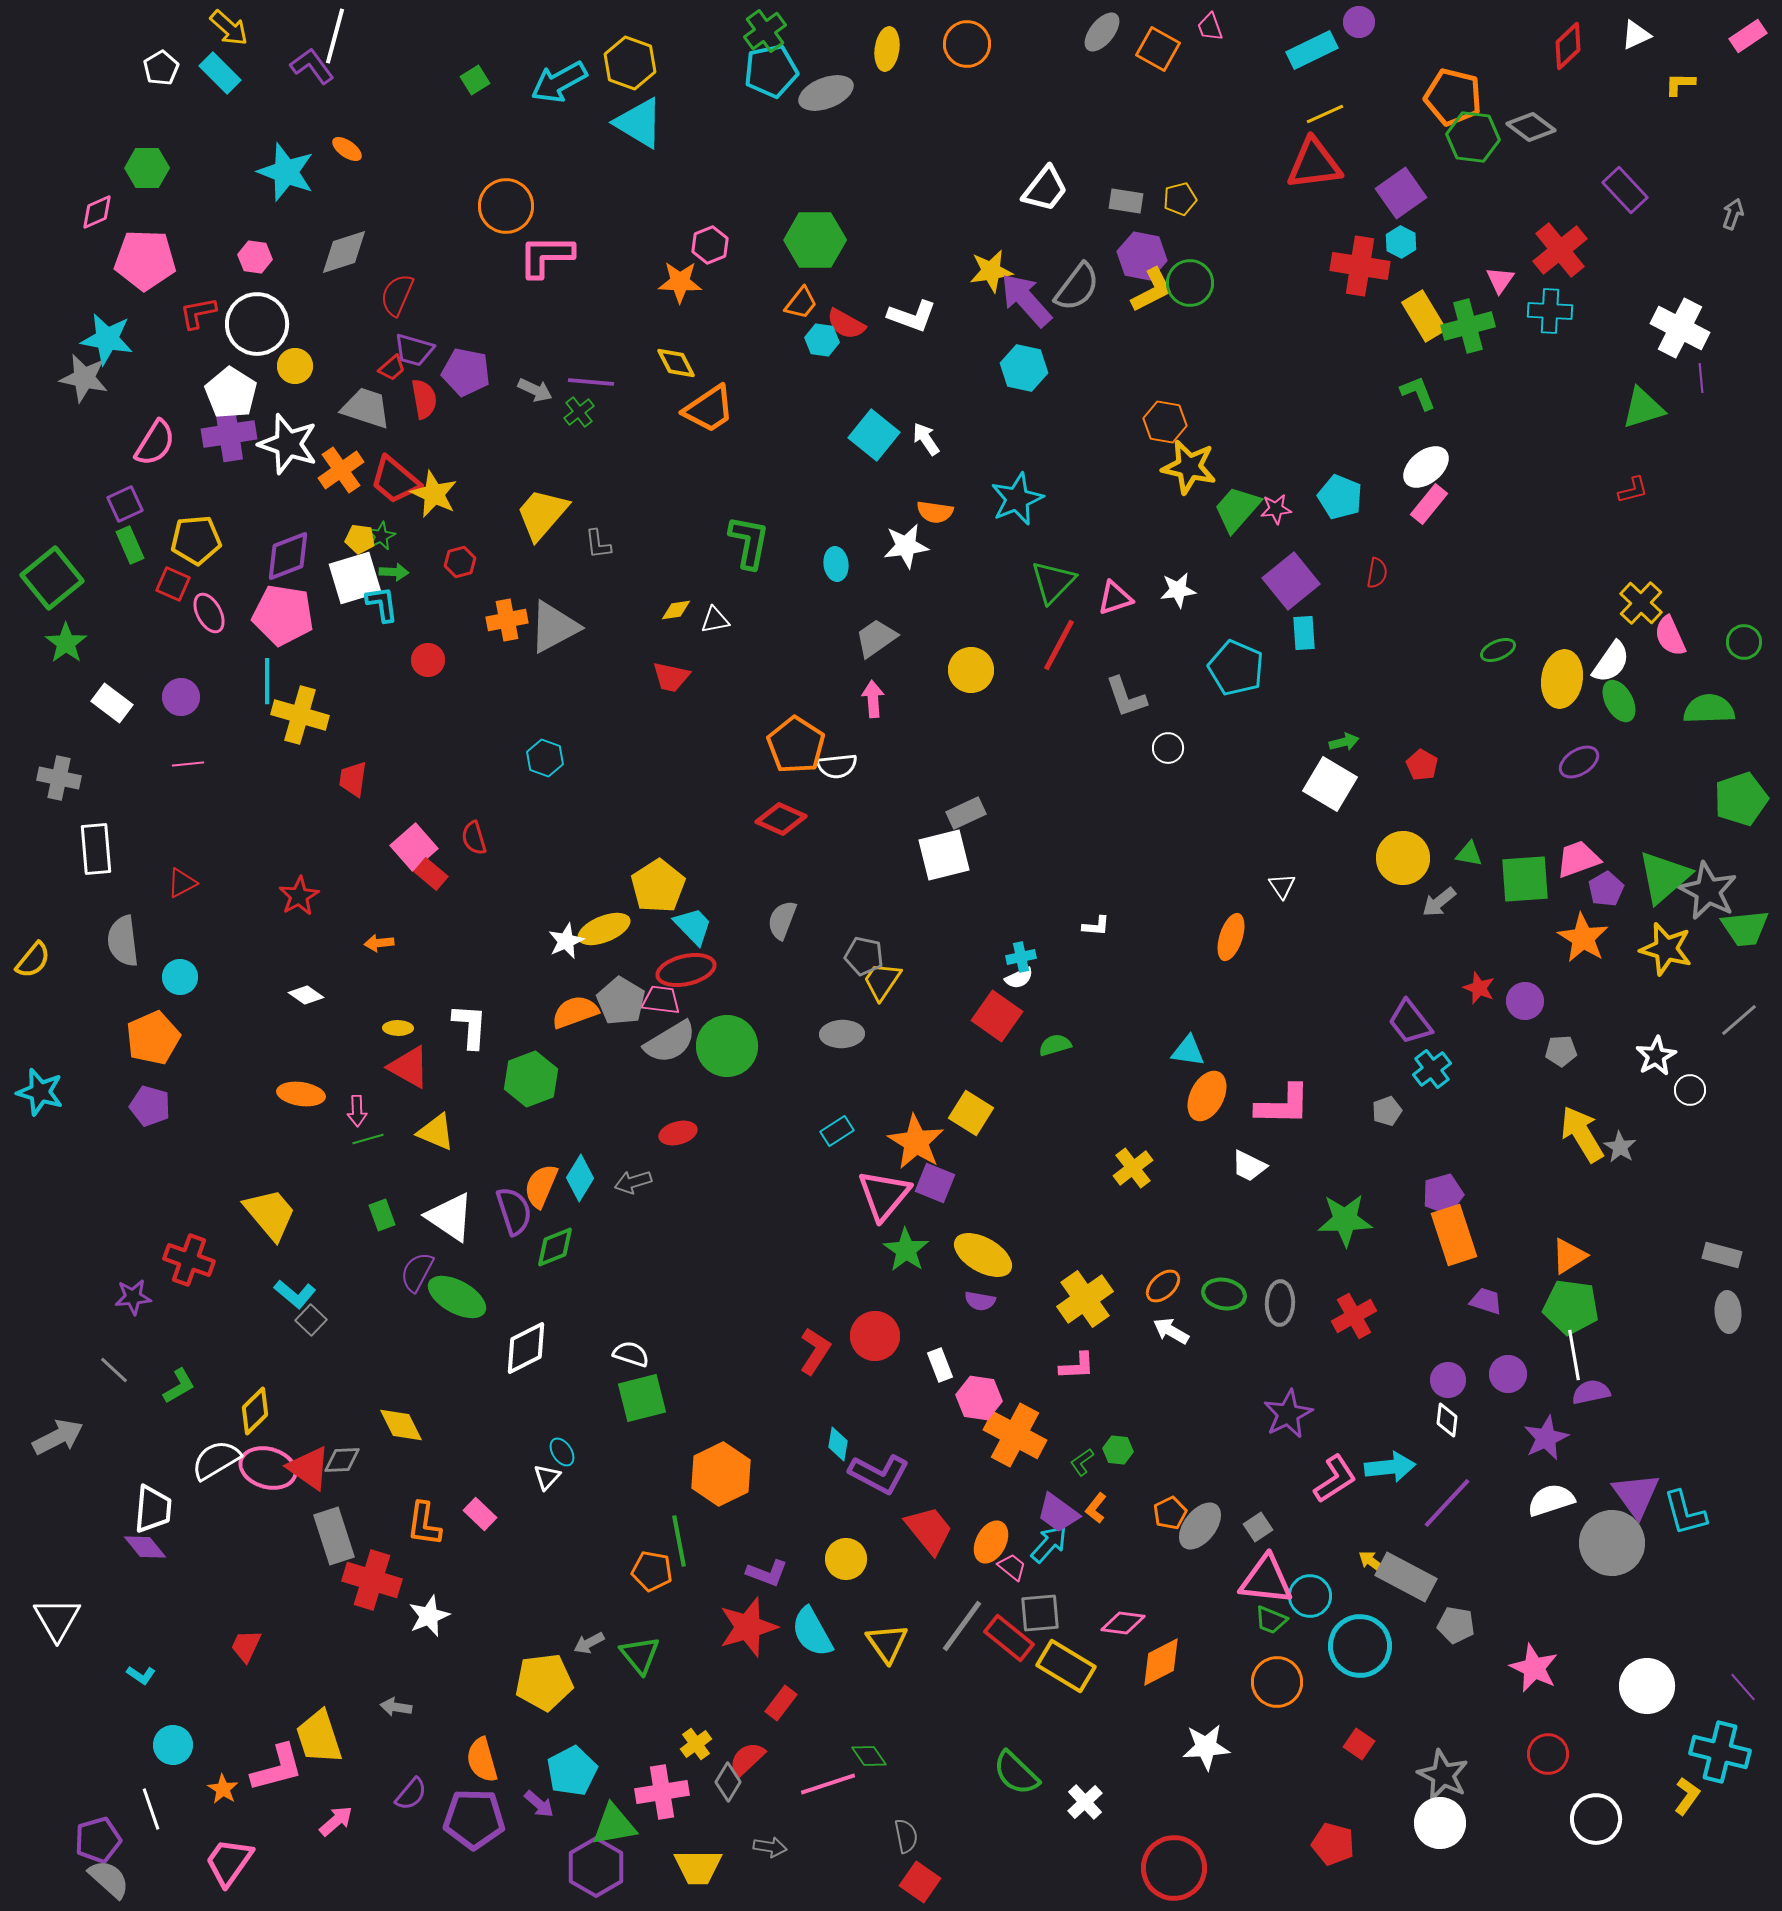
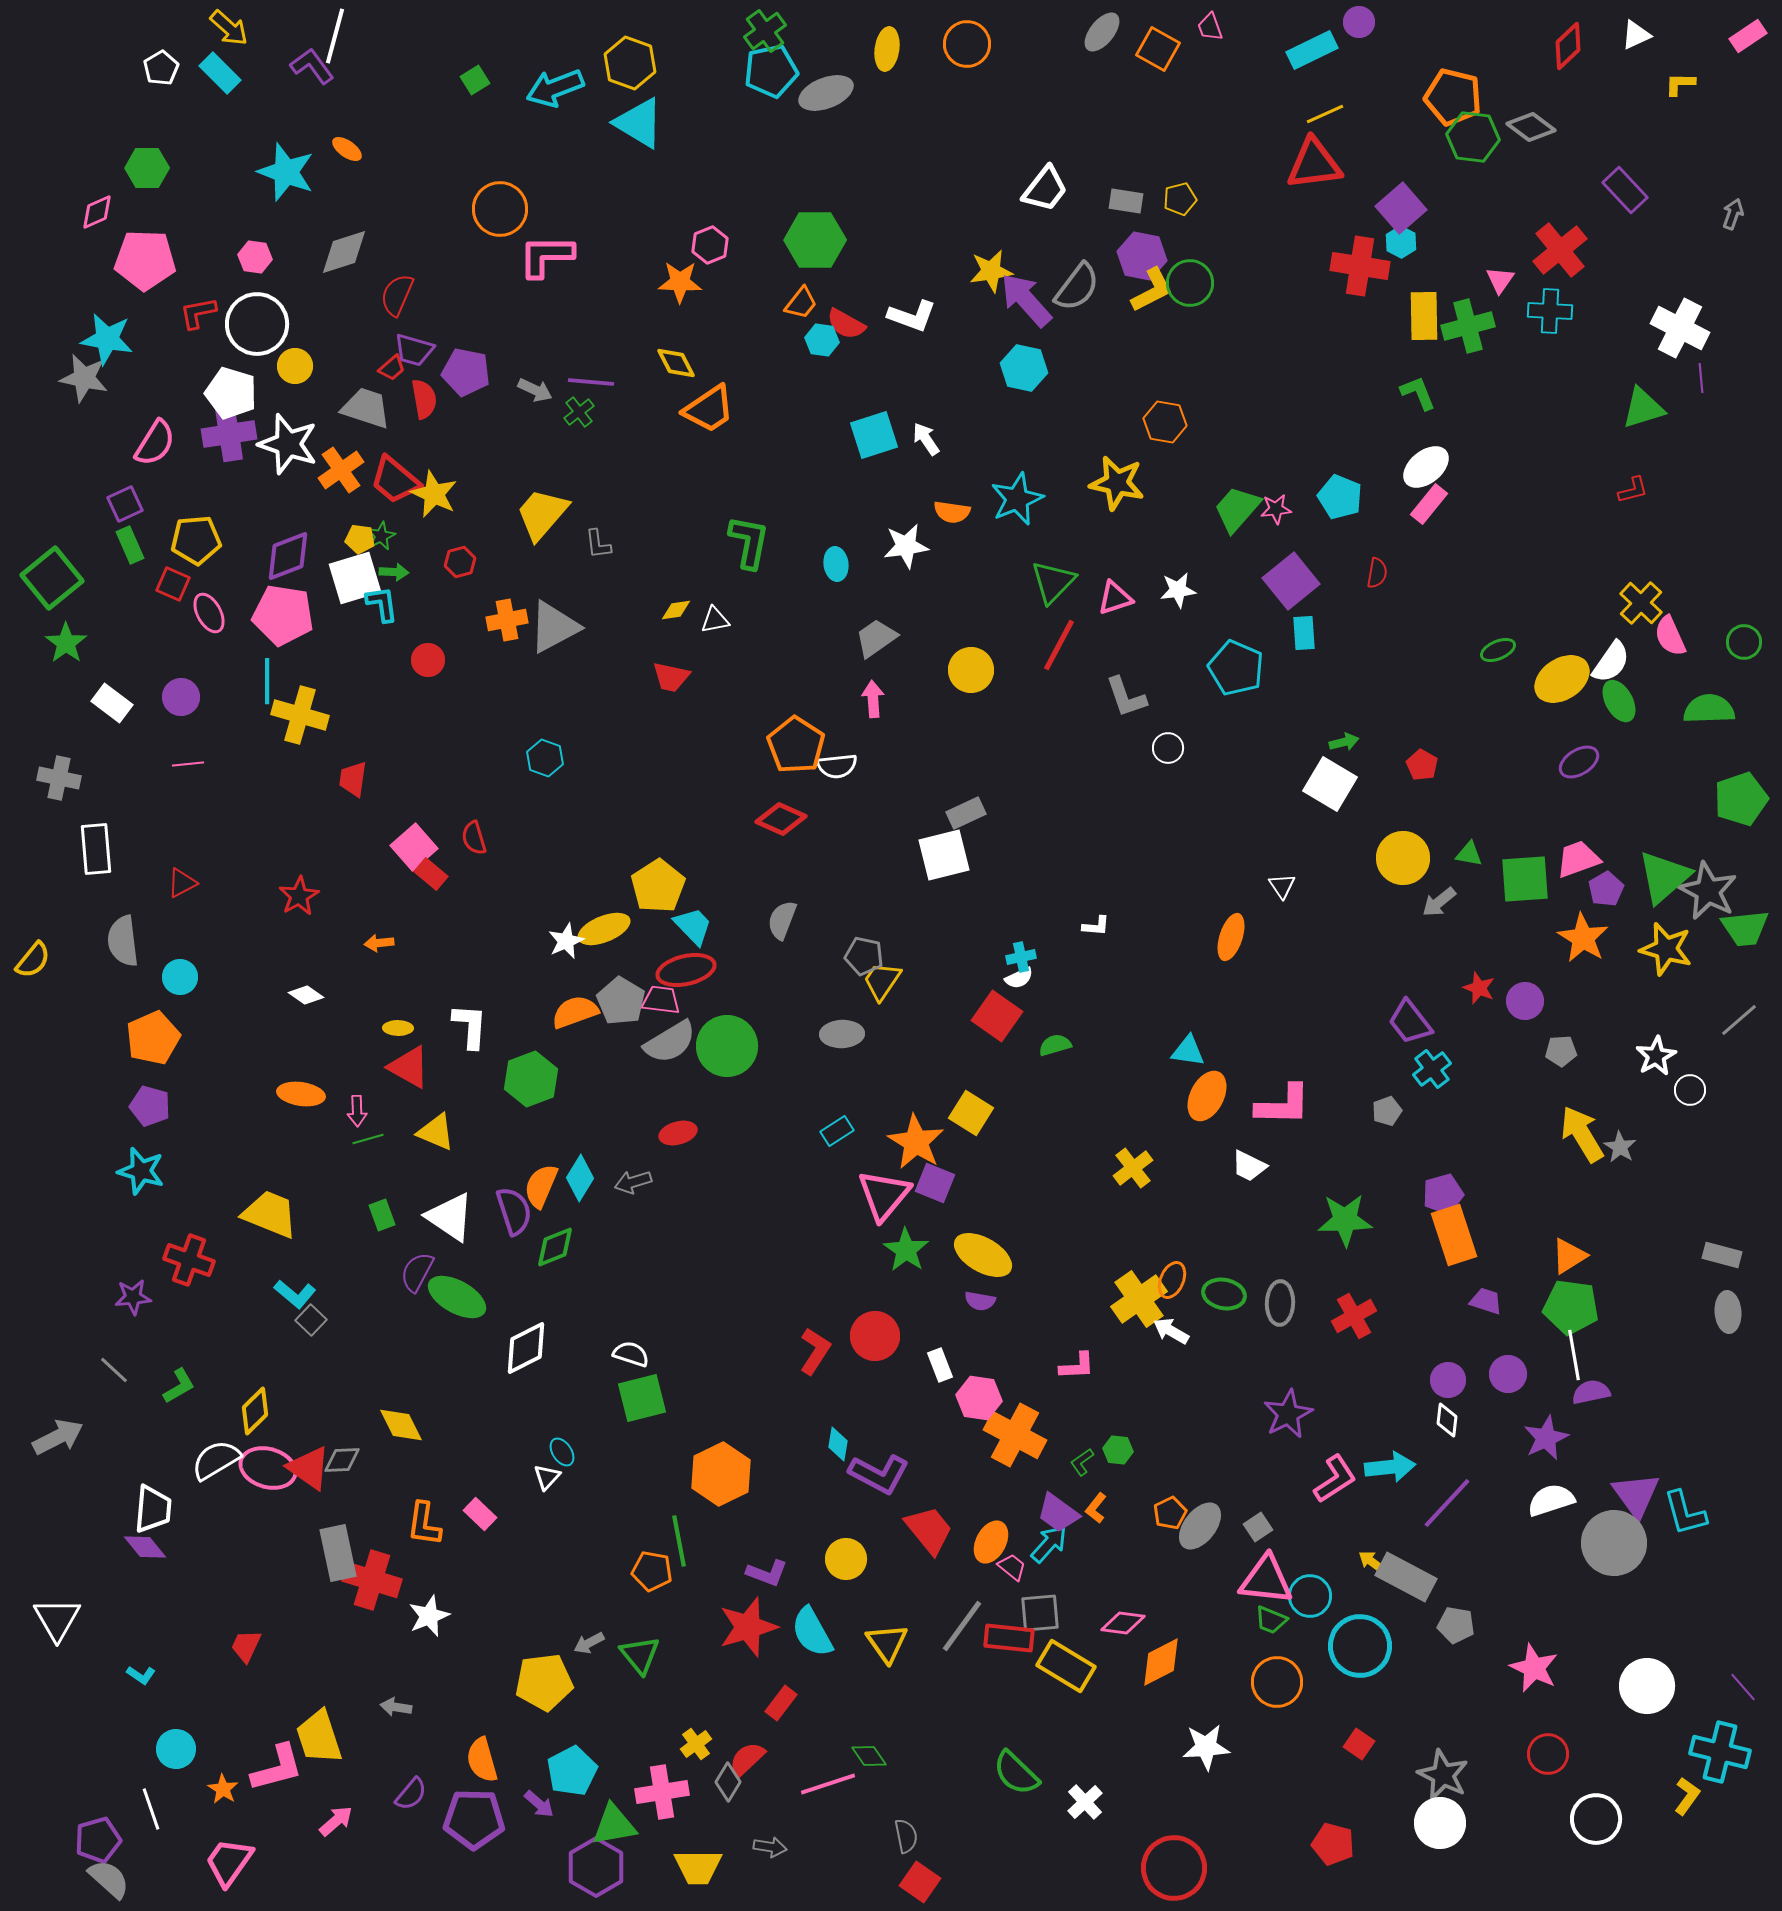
cyan arrow at (559, 82): moved 4 px left, 6 px down; rotated 8 degrees clockwise
purple square at (1401, 193): moved 15 px down; rotated 6 degrees counterclockwise
orange circle at (506, 206): moved 6 px left, 3 px down
yellow rectangle at (1424, 316): rotated 30 degrees clockwise
white pentagon at (231, 393): rotated 15 degrees counterclockwise
cyan square at (874, 435): rotated 33 degrees clockwise
yellow star at (1189, 467): moved 72 px left, 16 px down
orange semicircle at (935, 512): moved 17 px right
yellow ellipse at (1562, 679): rotated 48 degrees clockwise
cyan star at (40, 1092): moved 101 px right, 79 px down
yellow trapezoid at (270, 1214): rotated 28 degrees counterclockwise
orange ellipse at (1163, 1286): moved 9 px right, 6 px up; rotated 24 degrees counterclockwise
yellow cross at (1085, 1299): moved 54 px right
gray rectangle at (334, 1536): moved 4 px right, 17 px down; rotated 6 degrees clockwise
gray circle at (1612, 1543): moved 2 px right
red rectangle at (1009, 1638): rotated 33 degrees counterclockwise
cyan circle at (173, 1745): moved 3 px right, 4 px down
